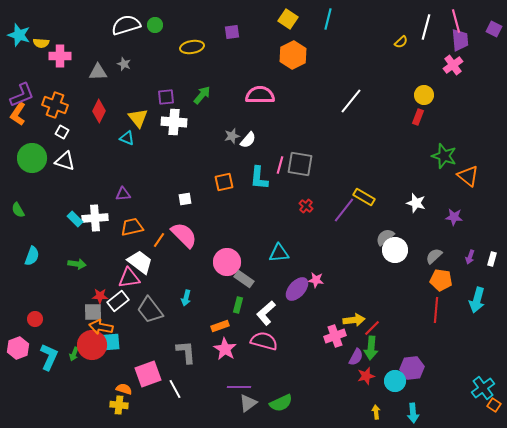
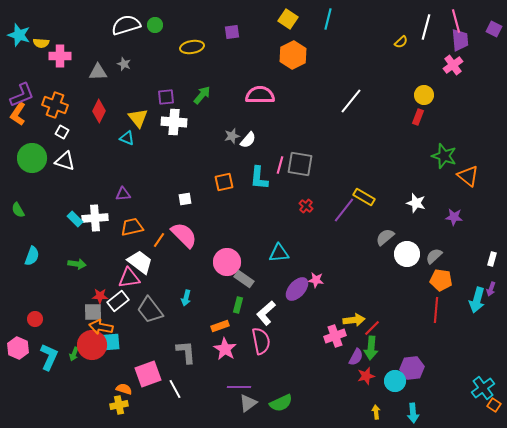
white circle at (395, 250): moved 12 px right, 4 px down
purple arrow at (470, 257): moved 21 px right, 32 px down
pink semicircle at (264, 341): moved 3 px left; rotated 64 degrees clockwise
pink hexagon at (18, 348): rotated 15 degrees counterclockwise
yellow cross at (119, 405): rotated 18 degrees counterclockwise
